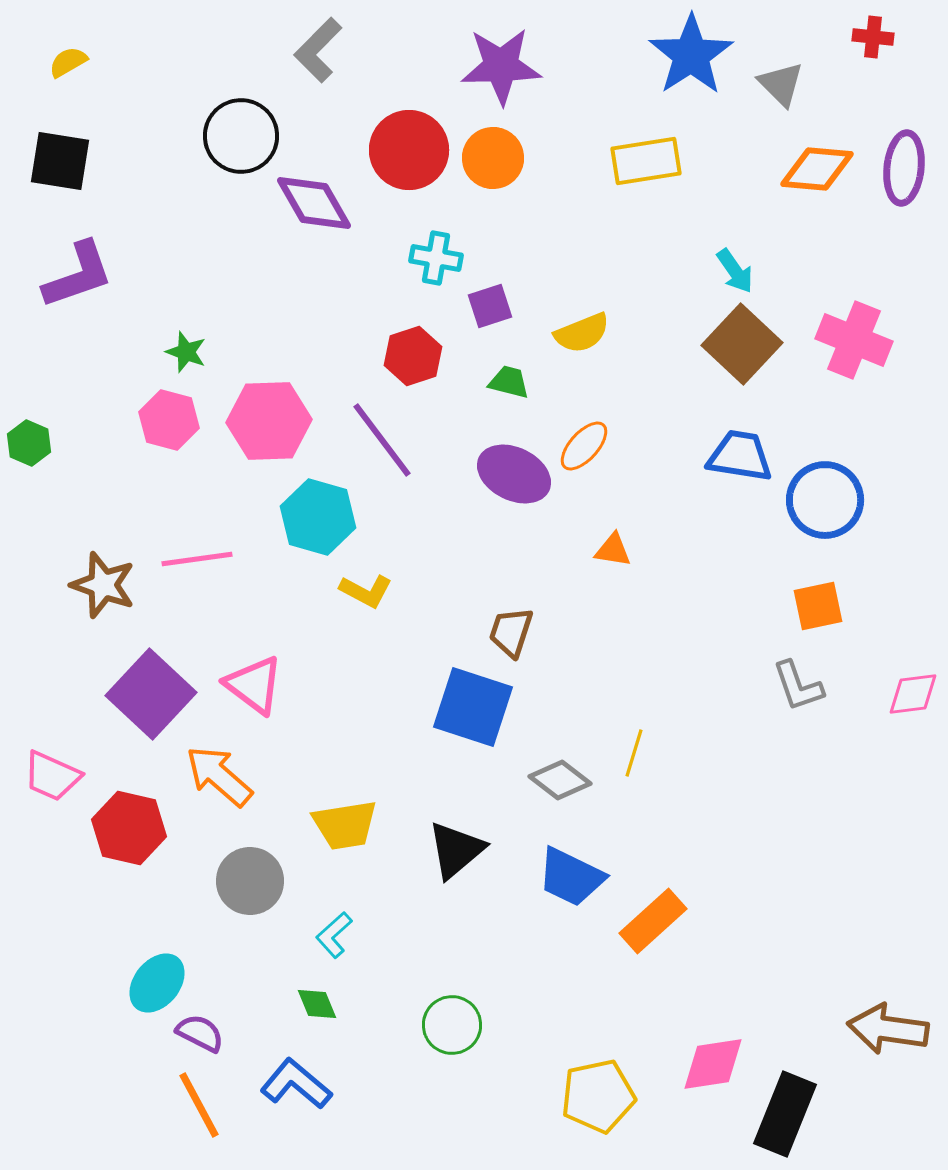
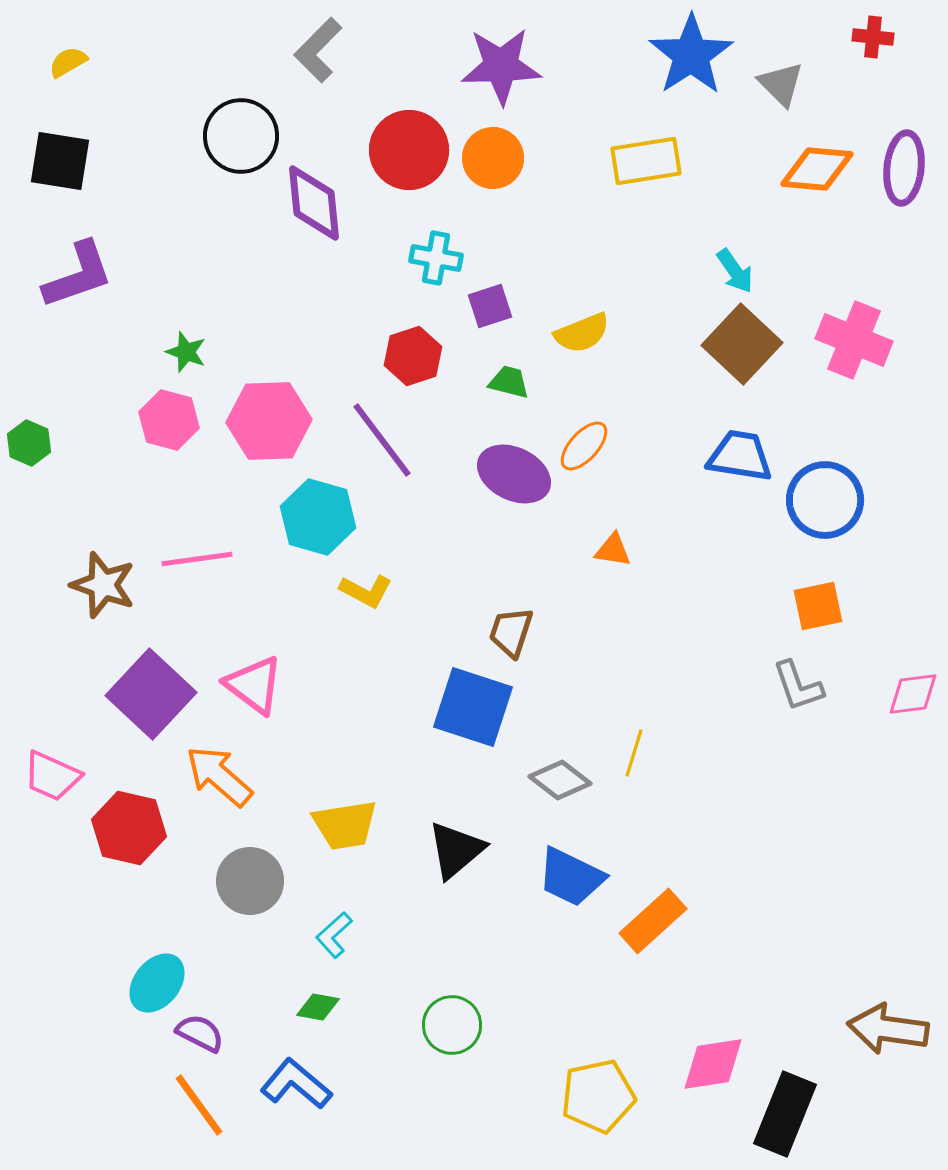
purple diamond at (314, 203): rotated 24 degrees clockwise
green diamond at (317, 1004): moved 1 px right, 3 px down; rotated 57 degrees counterclockwise
orange line at (199, 1105): rotated 8 degrees counterclockwise
